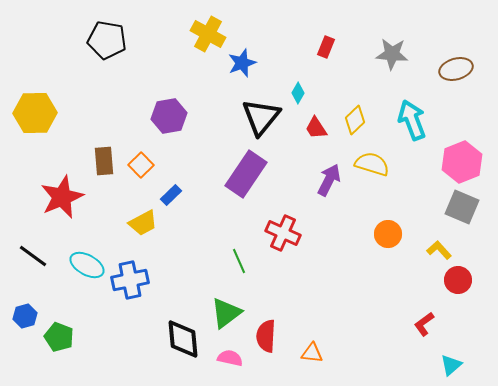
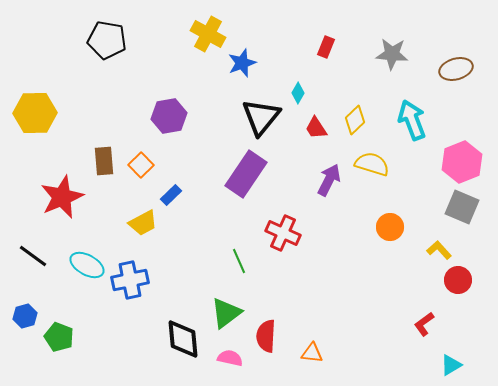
orange circle: moved 2 px right, 7 px up
cyan triangle: rotated 10 degrees clockwise
